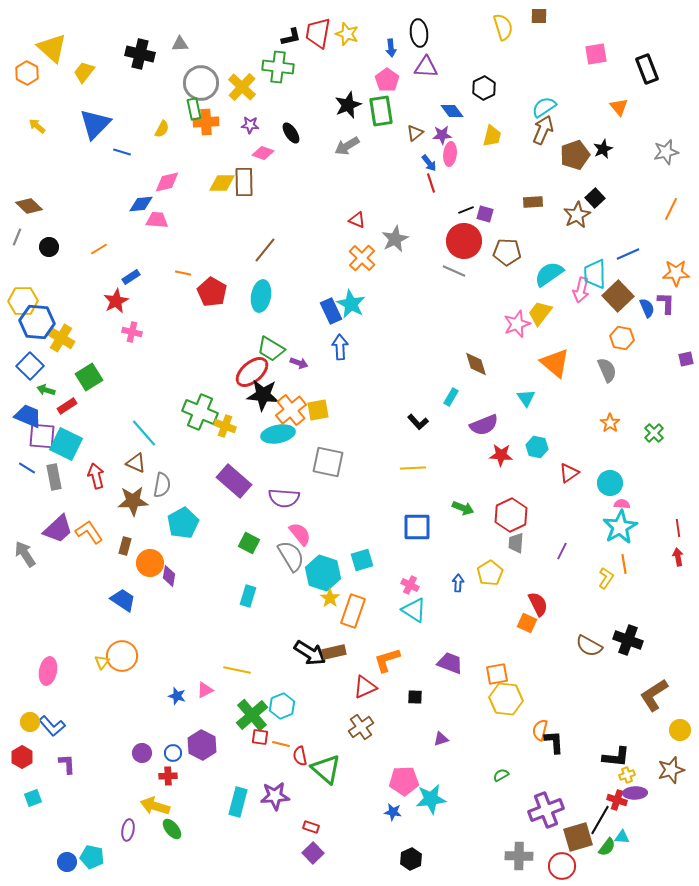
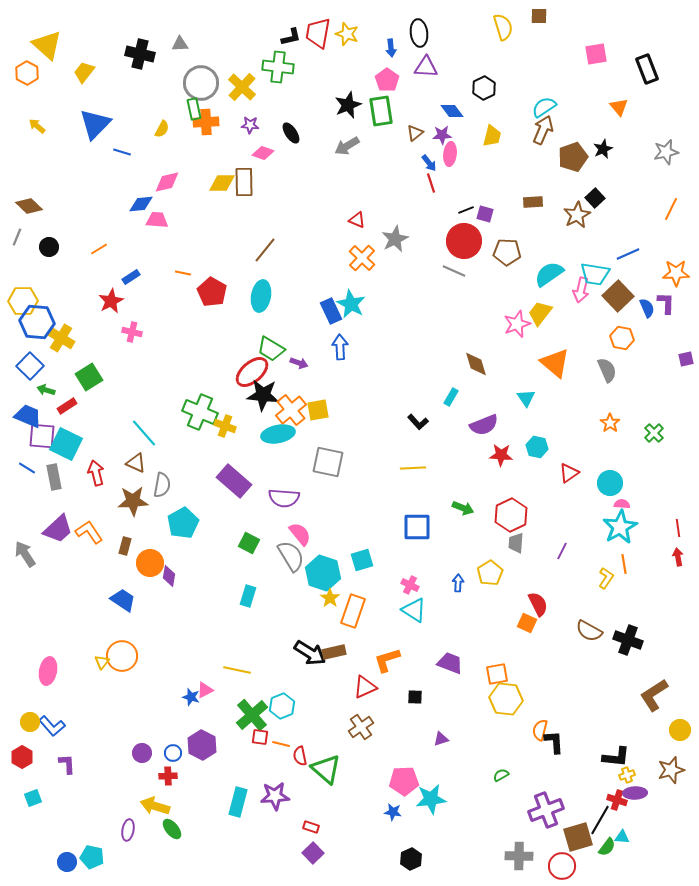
yellow triangle at (52, 48): moved 5 px left, 3 px up
brown pentagon at (575, 155): moved 2 px left, 2 px down
cyan trapezoid at (595, 274): rotated 80 degrees counterclockwise
red star at (116, 301): moved 5 px left
red arrow at (96, 476): moved 3 px up
brown semicircle at (589, 646): moved 15 px up
blue star at (177, 696): moved 14 px right, 1 px down
